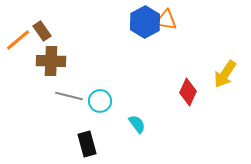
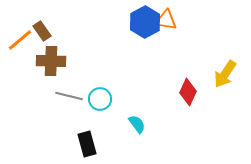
orange line: moved 2 px right
cyan circle: moved 2 px up
